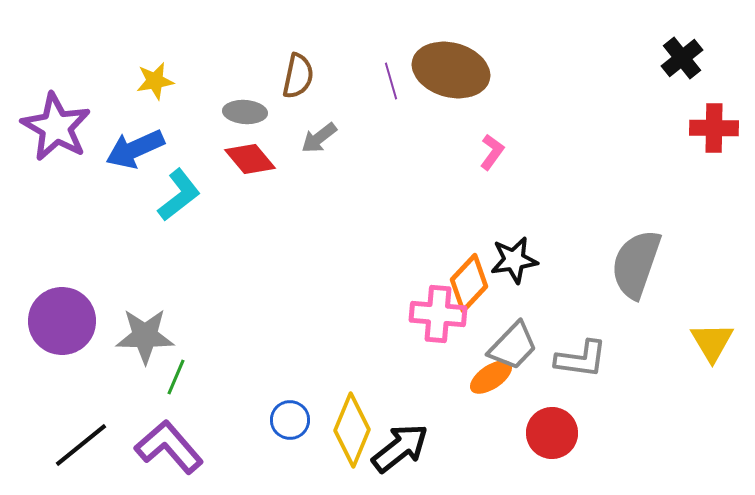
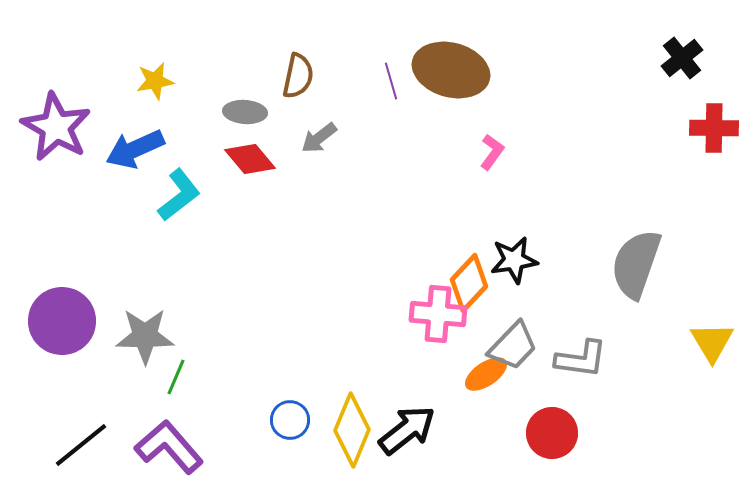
orange ellipse: moved 5 px left, 3 px up
black arrow: moved 7 px right, 18 px up
